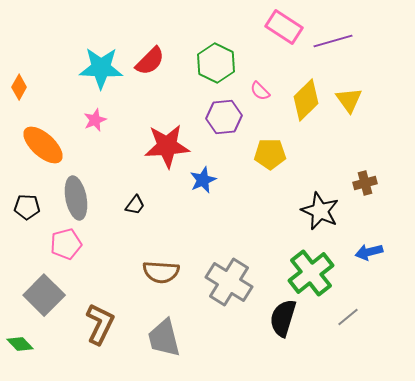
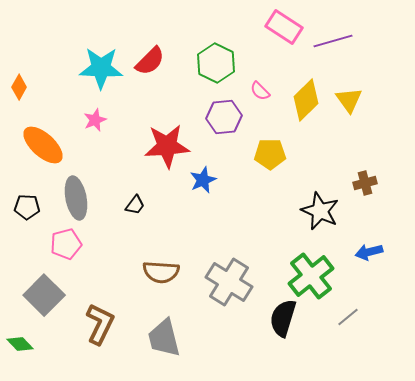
green cross: moved 3 px down
